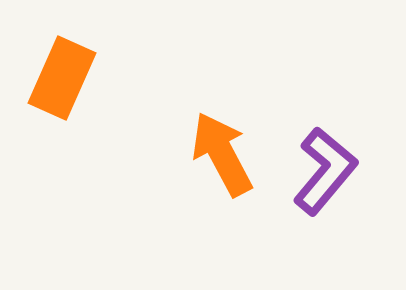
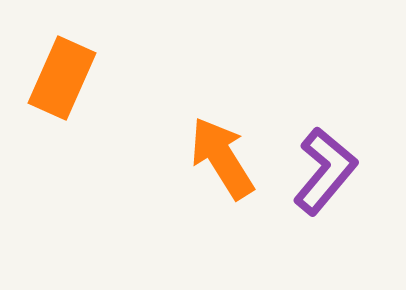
orange arrow: moved 4 px down; rotated 4 degrees counterclockwise
